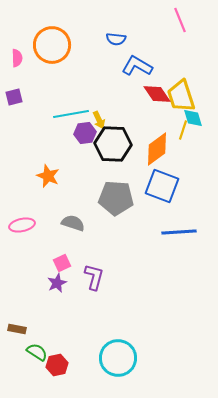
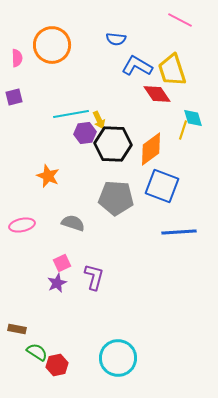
pink line: rotated 40 degrees counterclockwise
yellow trapezoid: moved 9 px left, 26 px up
orange diamond: moved 6 px left
